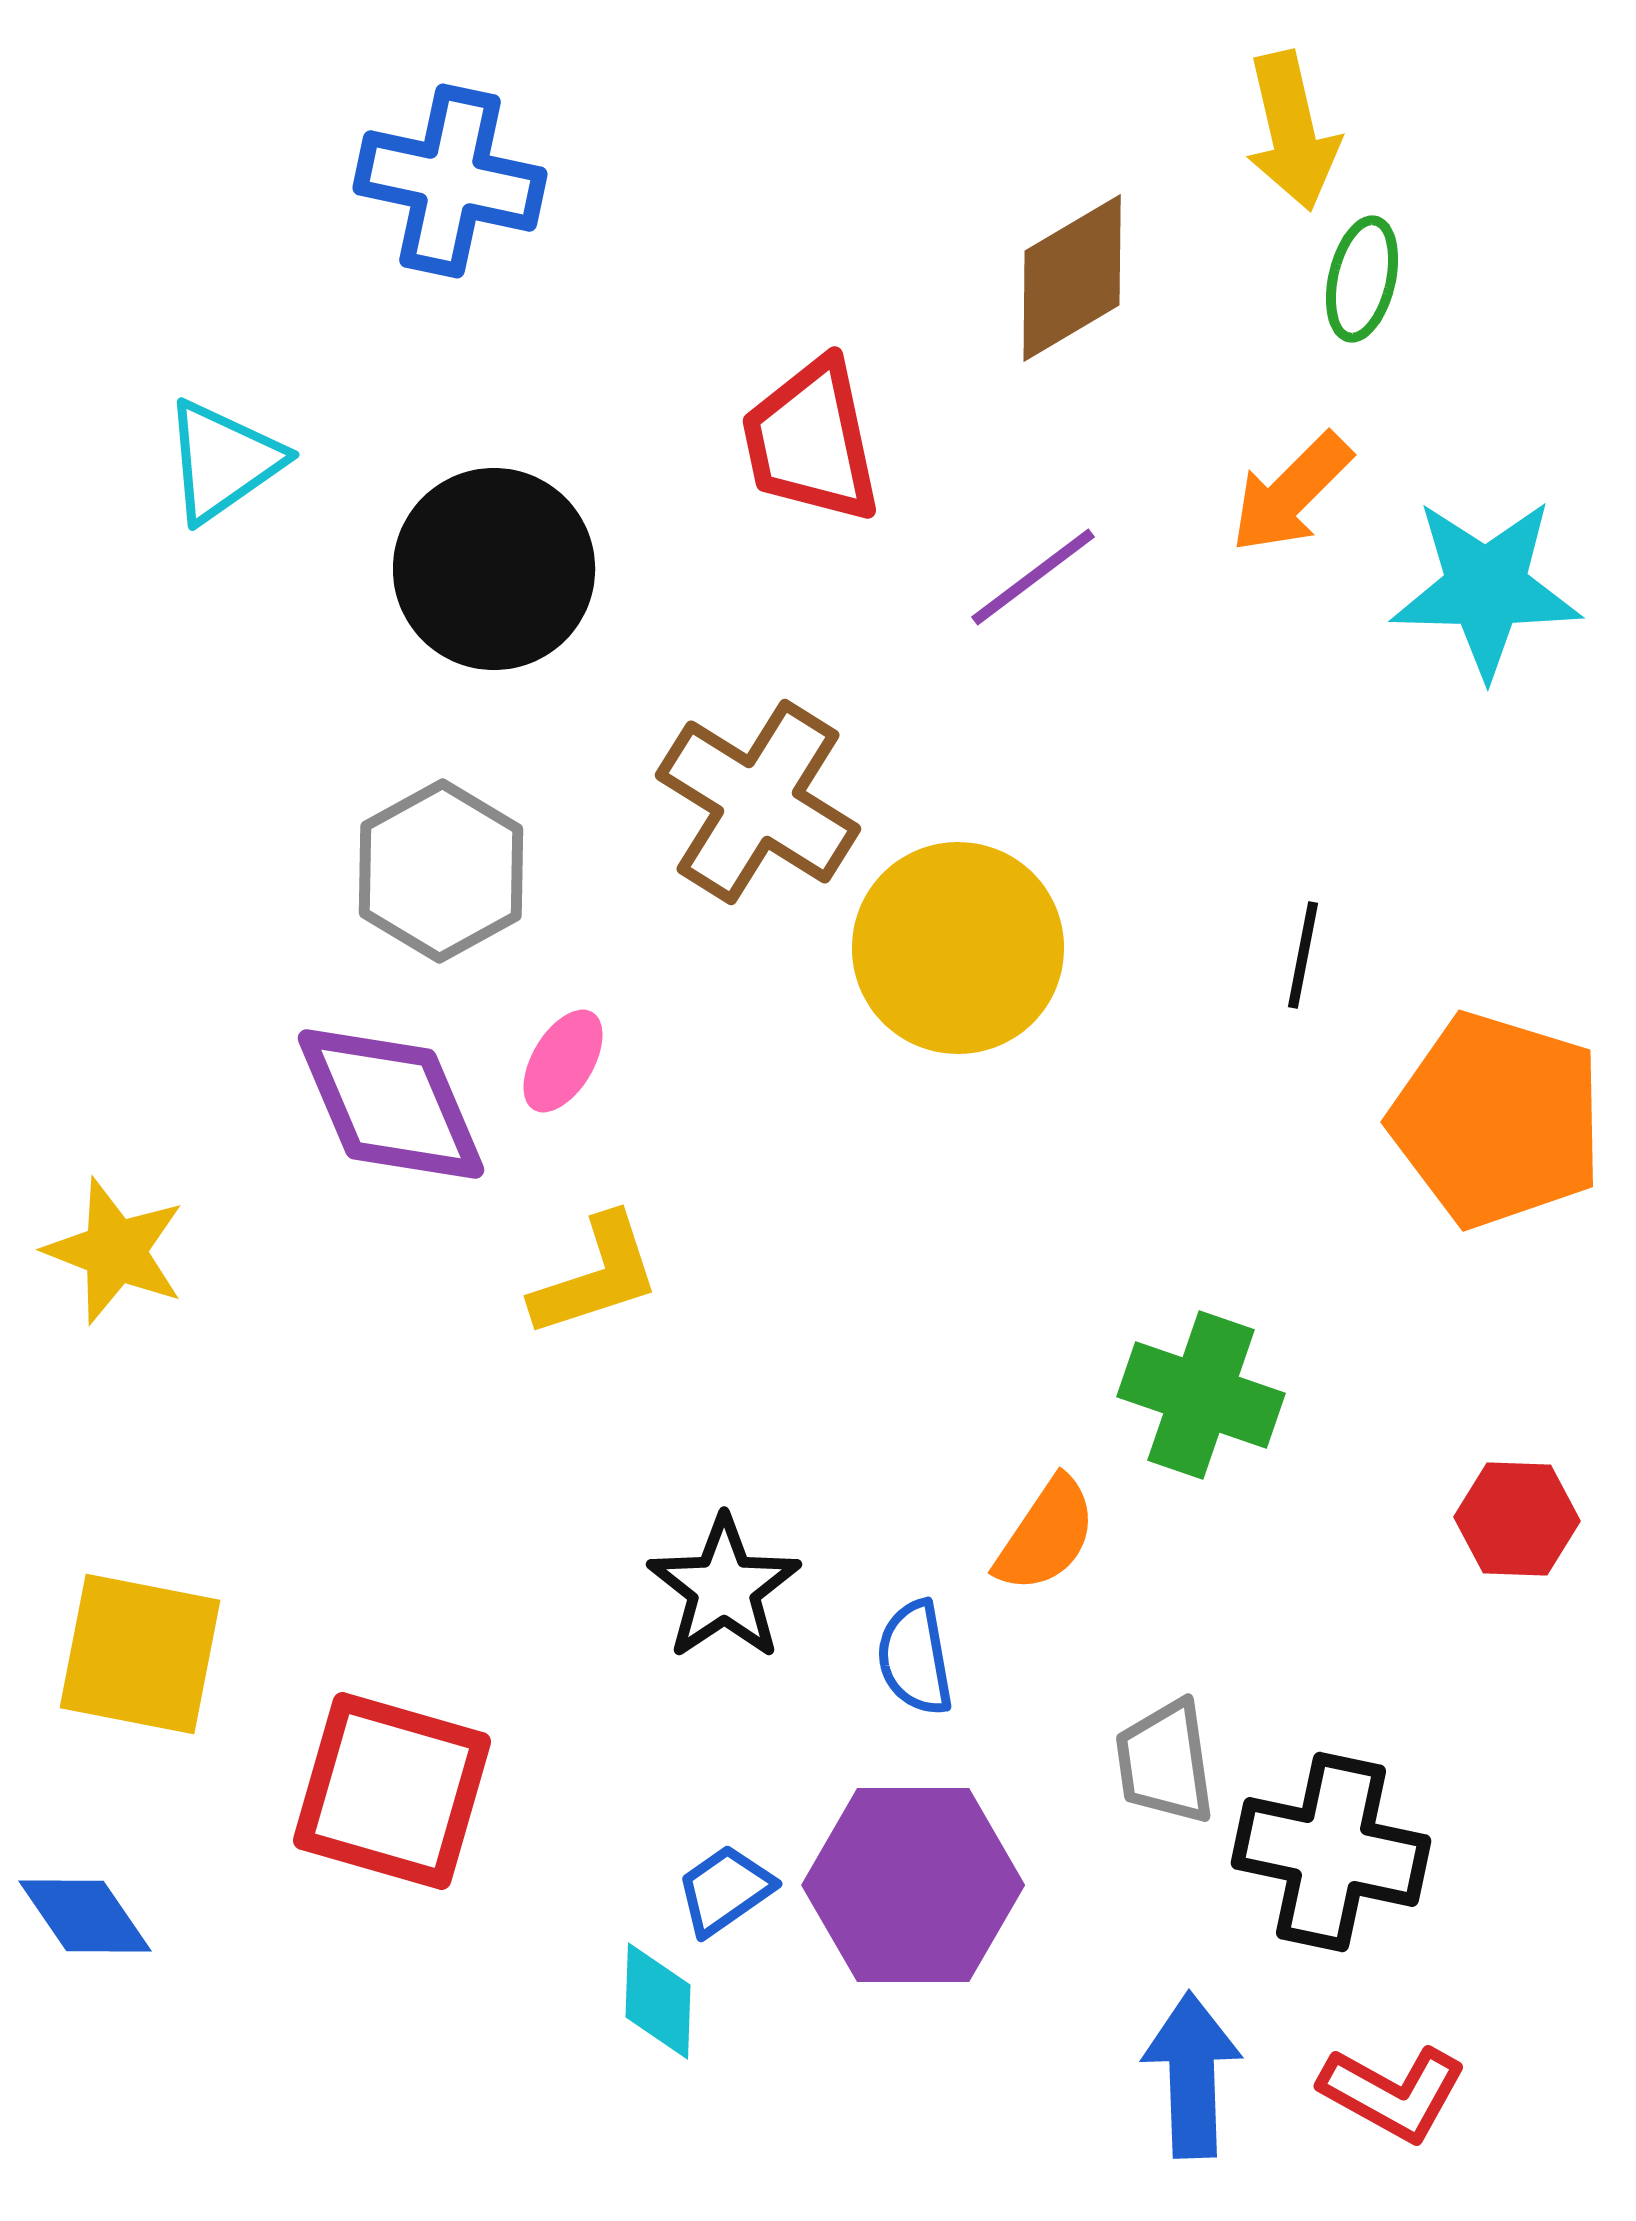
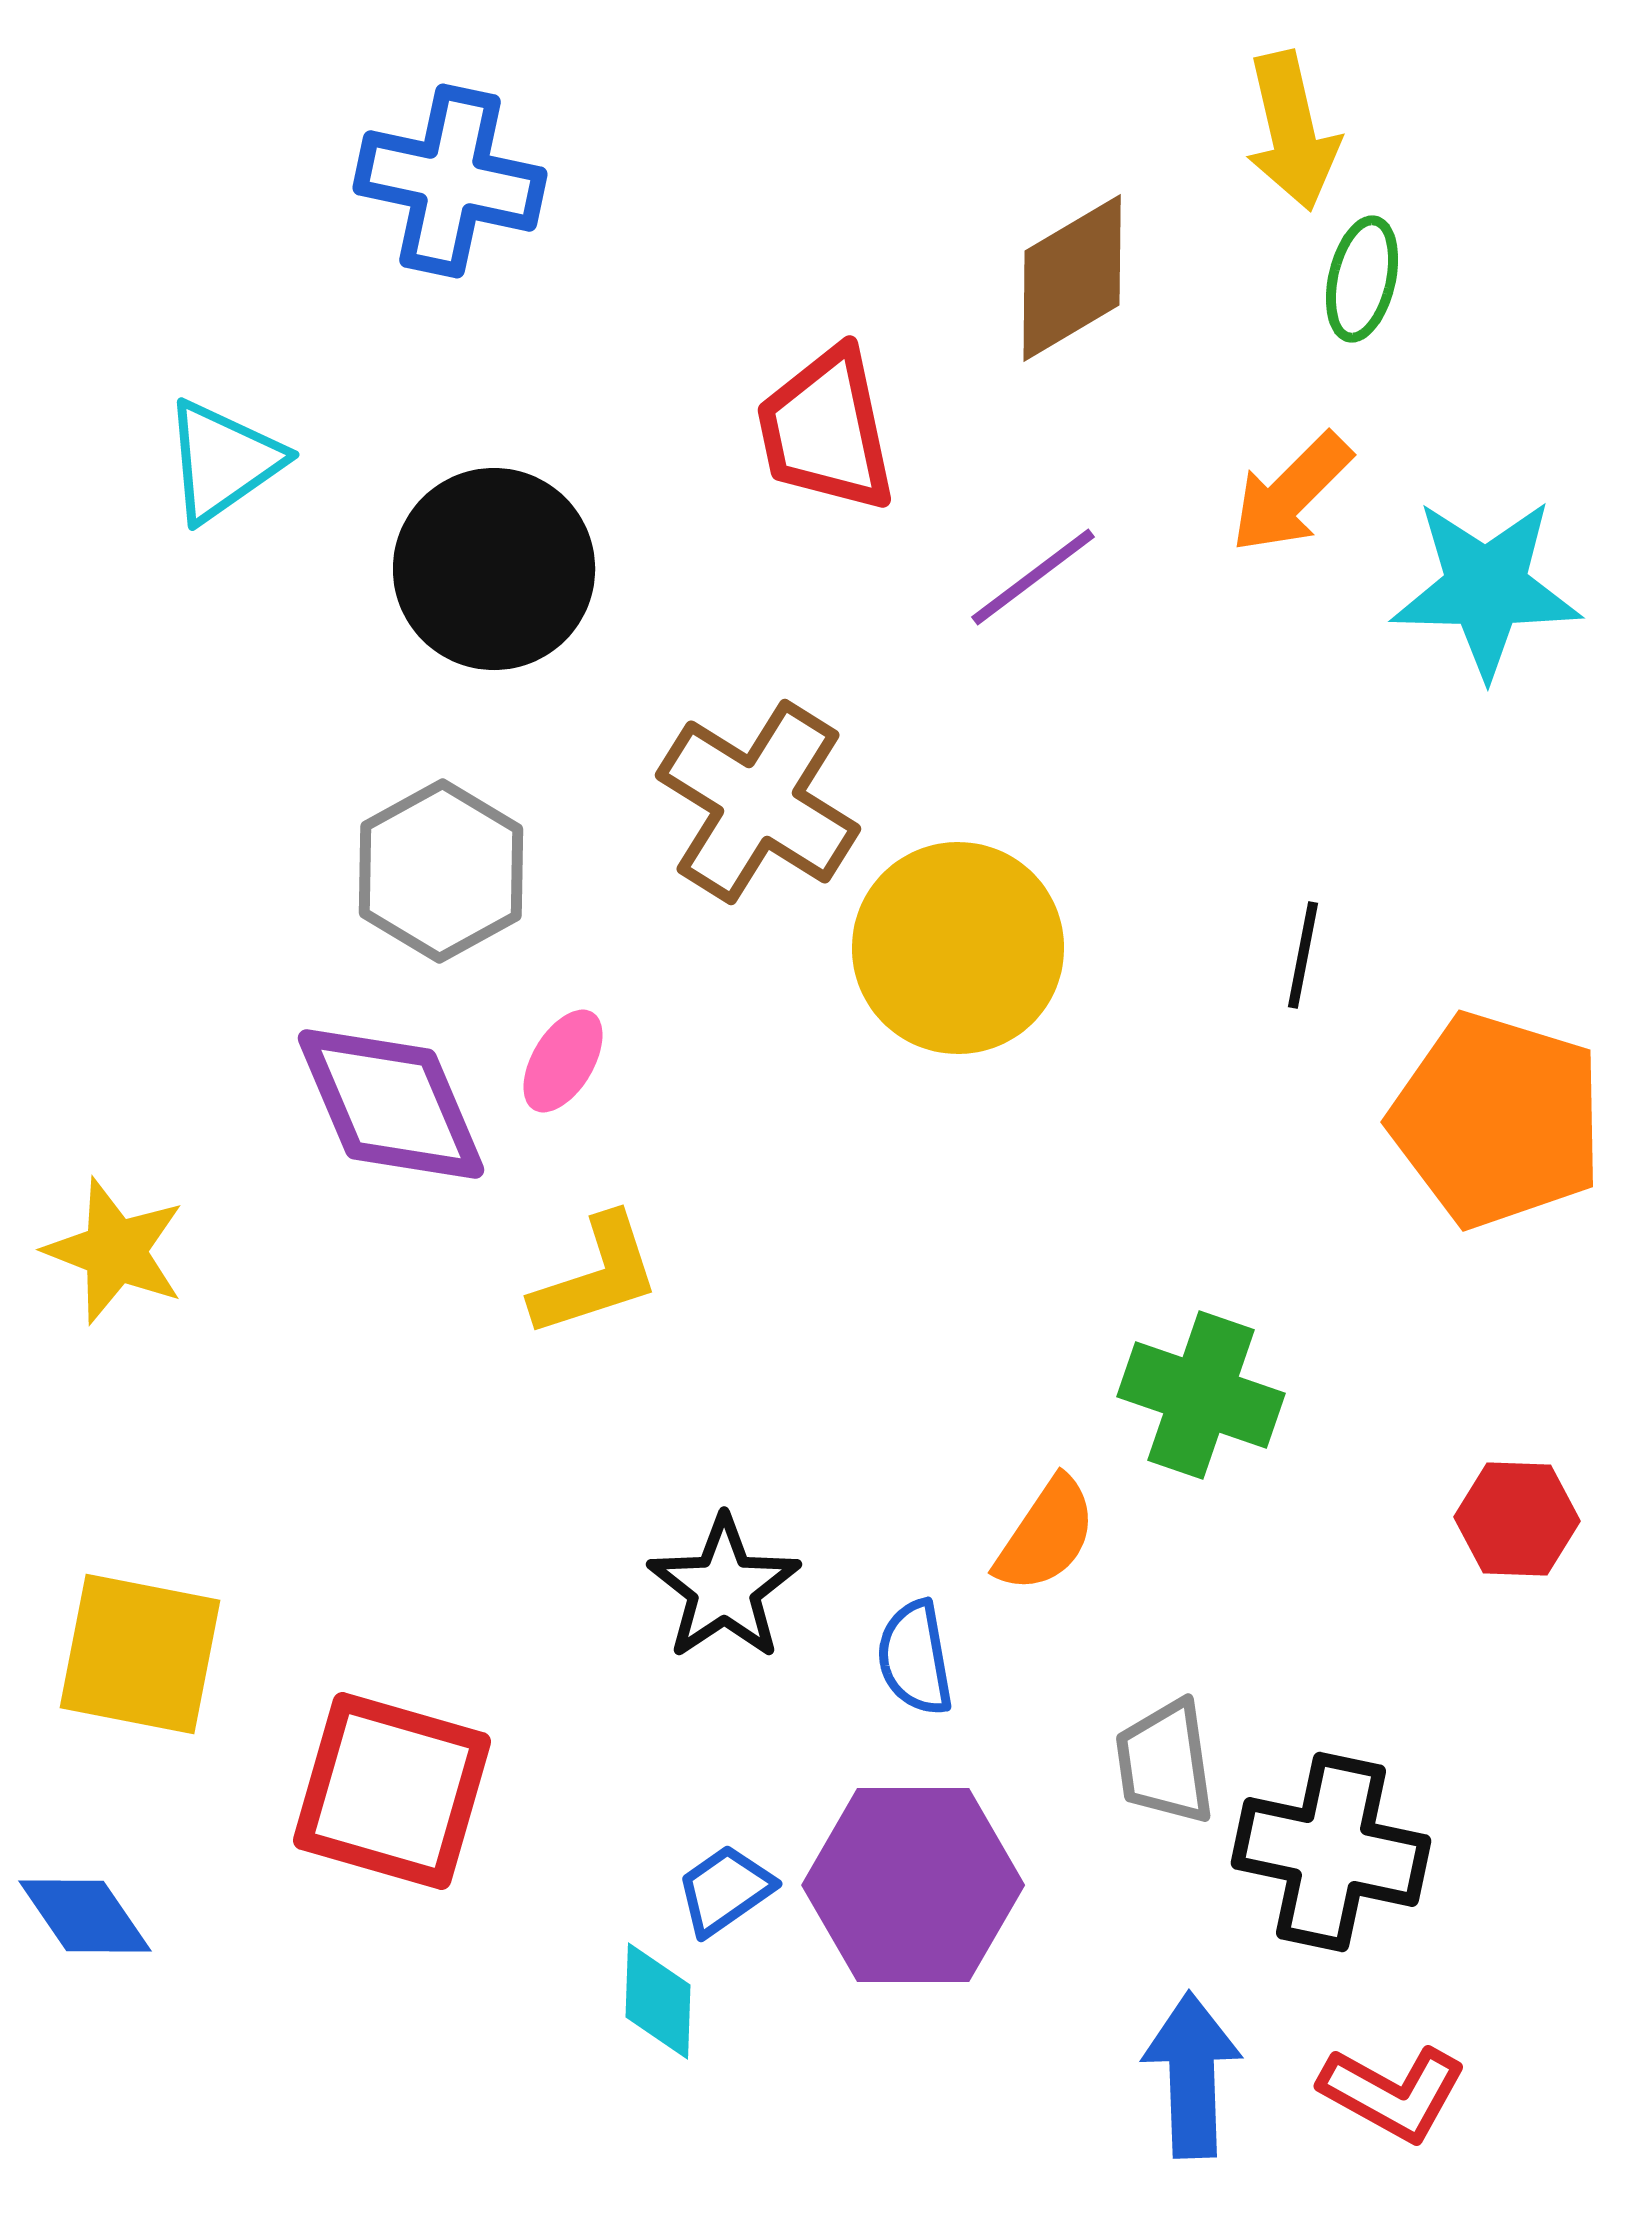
red trapezoid: moved 15 px right, 11 px up
